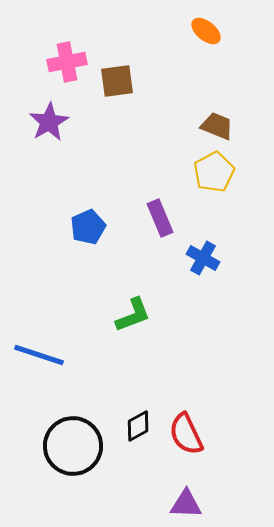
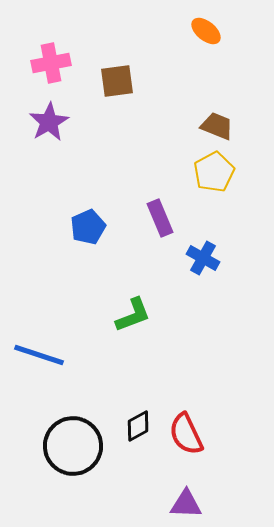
pink cross: moved 16 px left, 1 px down
